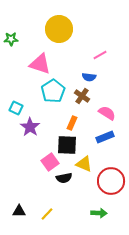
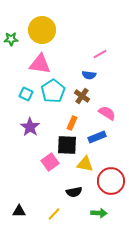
yellow circle: moved 17 px left, 1 px down
pink line: moved 1 px up
pink triangle: rotated 10 degrees counterclockwise
blue semicircle: moved 2 px up
cyan square: moved 10 px right, 14 px up
blue rectangle: moved 8 px left
yellow triangle: moved 1 px right; rotated 12 degrees counterclockwise
black semicircle: moved 10 px right, 14 px down
yellow line: moved 7 px right
